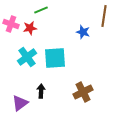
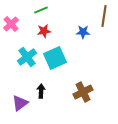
pink cross: rotated 28 degrees clockwise
red star: moved 14 px right, 3 px down
blue star: rotated 16 degrees counterclockwise
cyan square: rotated 20 degrees counterclockwise
